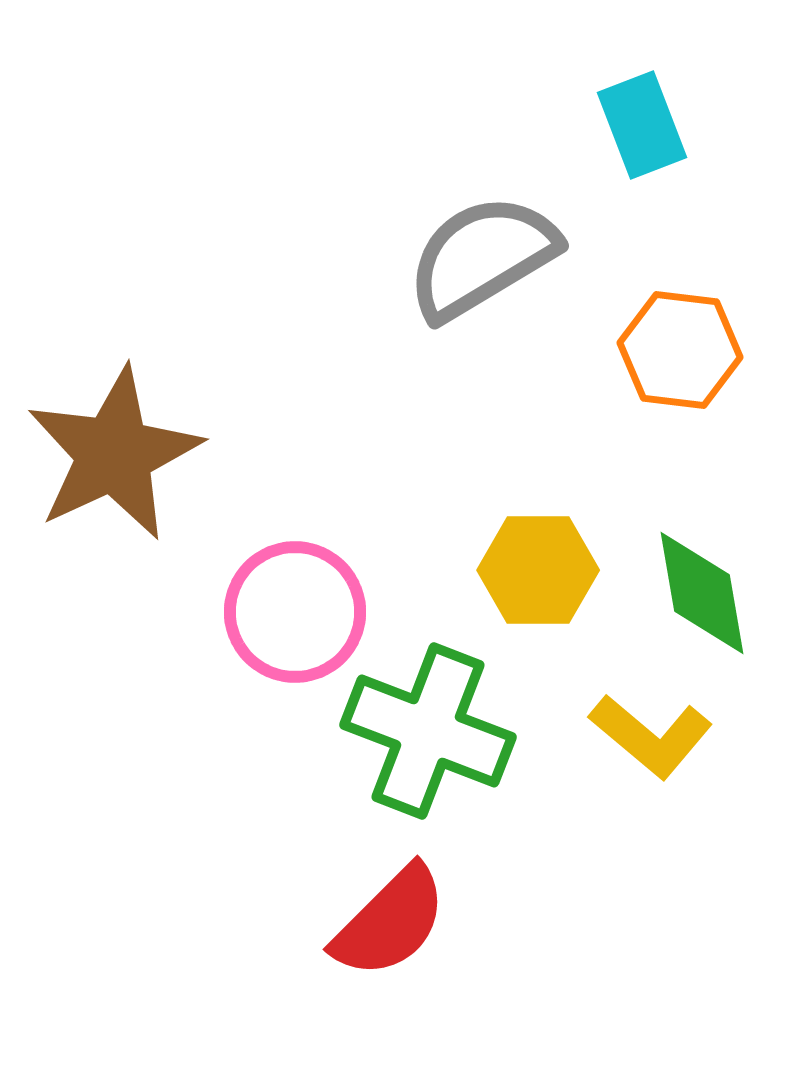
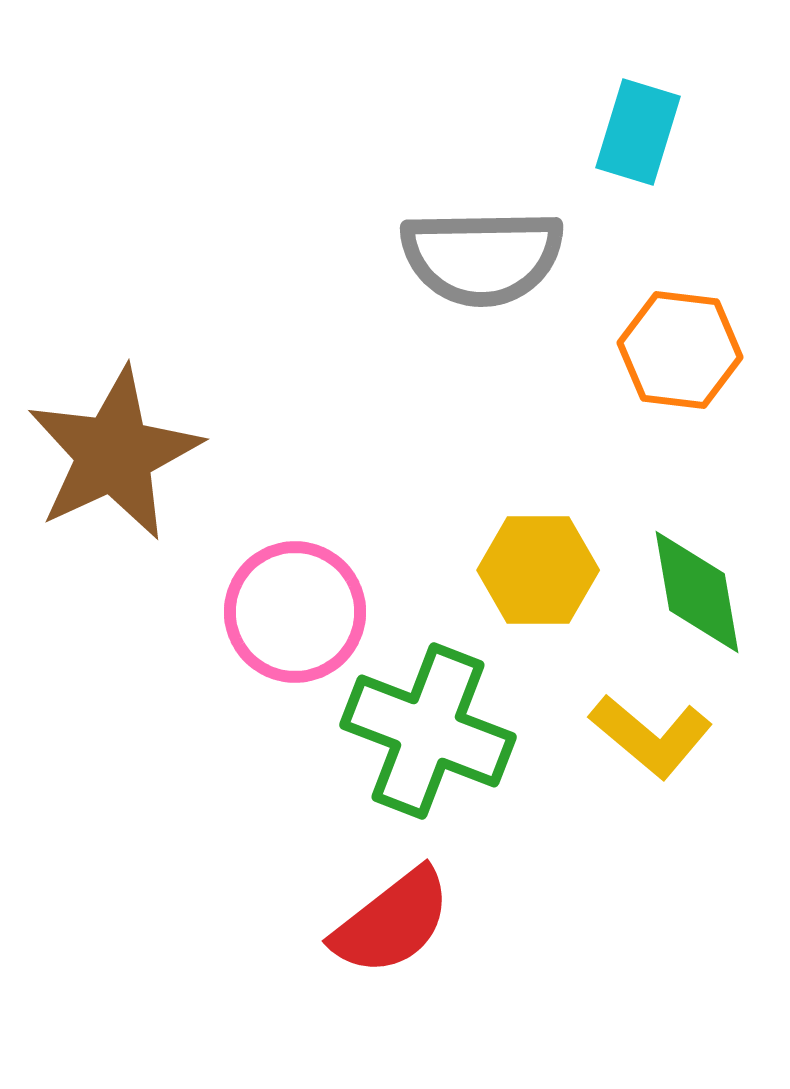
cyan rectangle: moved 4 px left, 7 px down; rotated 38 degrees clockwise
gray semicircle: rotated 150 degrees counterclockwise
green diamond: moved 5 px left, 1 px up
red semicircle: moved 2 px right; rotated 7 degrees clockwise
